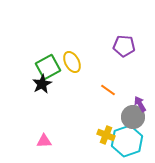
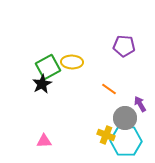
yellow ellipse: rotated 60 degrees counterclockwise
orange line: moved 1 px right, 1 px up
gray circle: moved 8 px left, 1 px down
cyan hexagon: moved 1 px left; rotated 20 degrees clockwise
